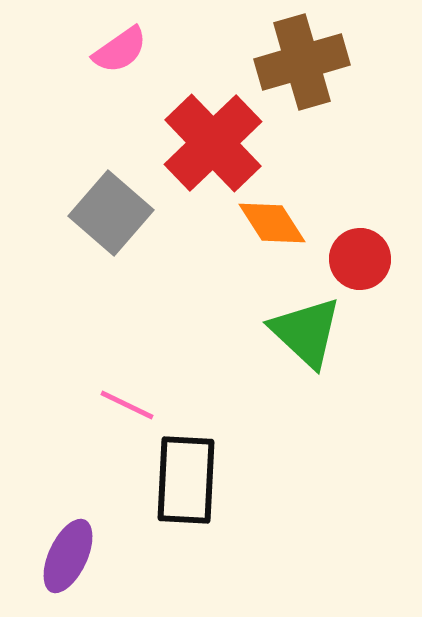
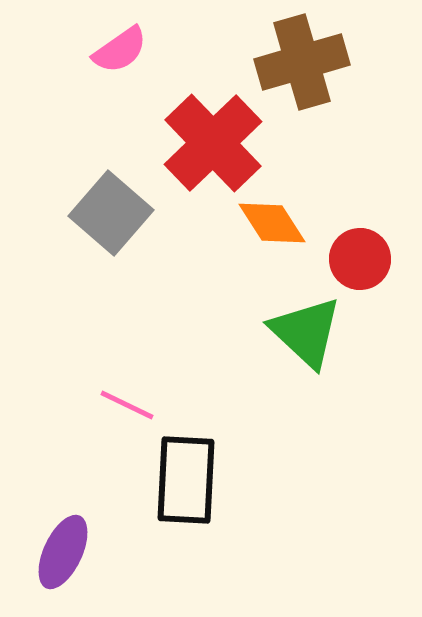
purple ellipse: moved 5 px left, 4 px up
